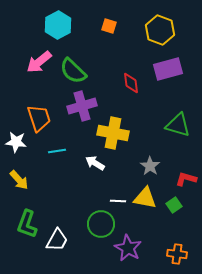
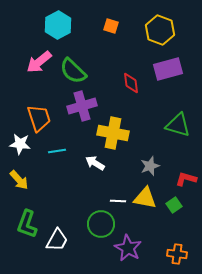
orange square: moved 2 px right
white star: moved 4 px right, 2 px down
gray star: rotated 18 degrees clockwise
